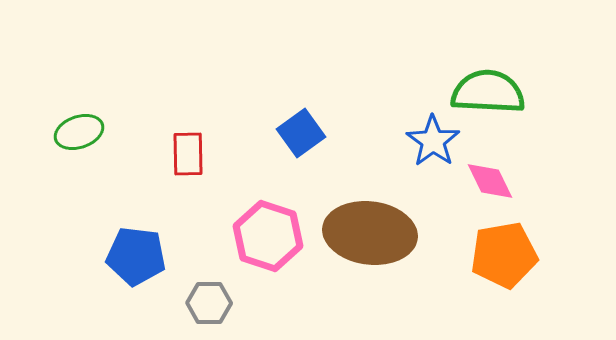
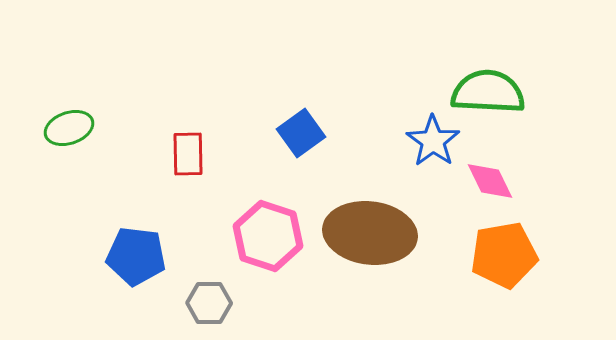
green ellipse: moved 10 px left, 4 px up
